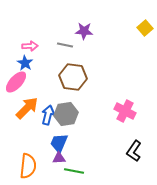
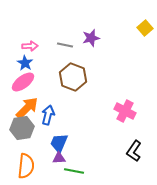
purple star: moved 7 px right, 7 px down; rotated 18 degrees counterclockwise
brown hexagon: rotated 12 degrees clockwise
pink ellipse: moved 7 px right; rotated 10 degrees clockwise
gray hexagon: moved 44 px left, 14 px down
orange semicircle: moved 2 px left
